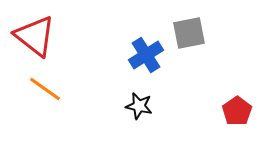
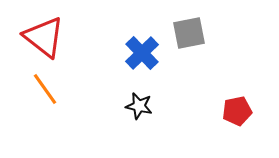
red triangle: moved 9 px right, 1 px down
blue cross: moved 4 px left, 2 px up; rotated 12 degrees counterclockwise
orange line: rotated 20 degrees clockwise
red pentagon: rotated 24 degrees clockwise
